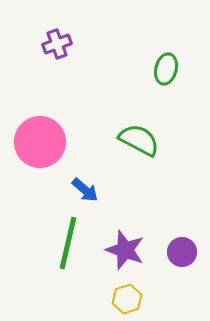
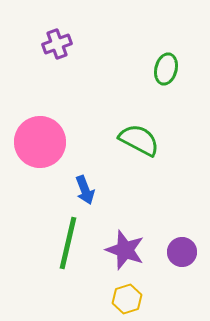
blue arrow: rotated 28 degrees clockwise
